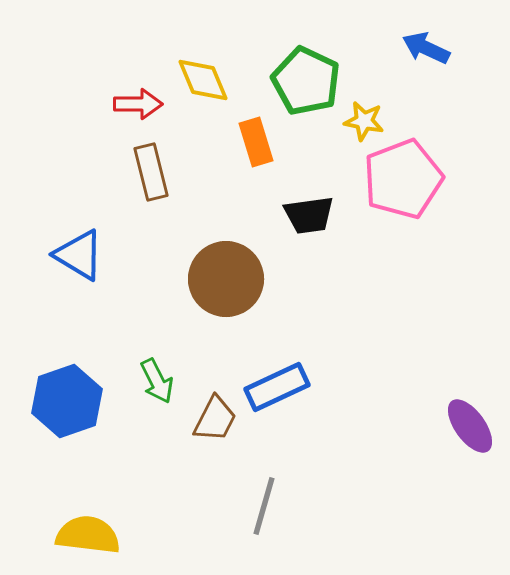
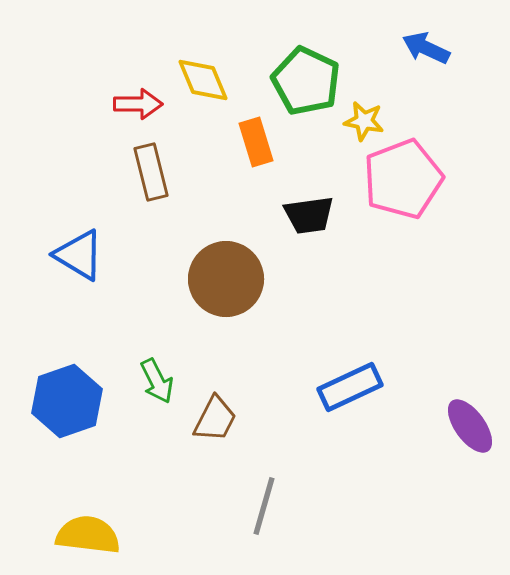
blue rectangle: moved 73 px right
